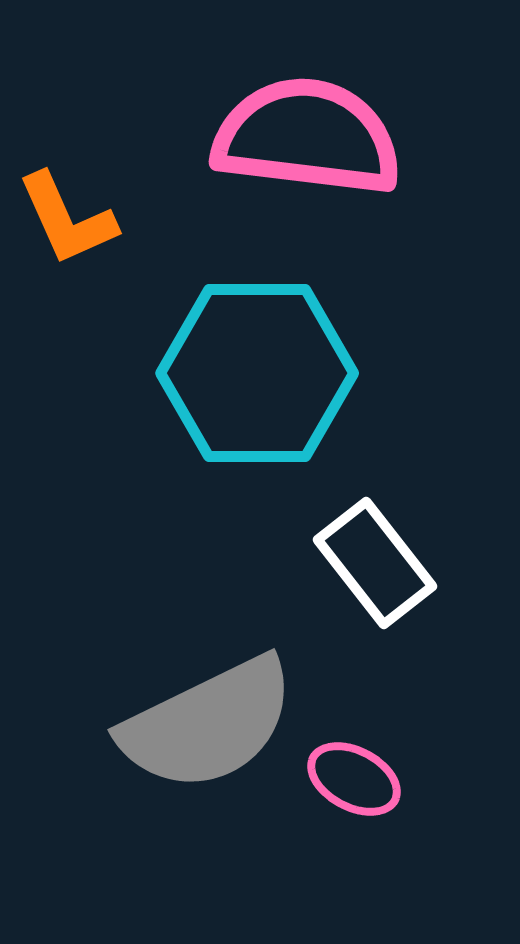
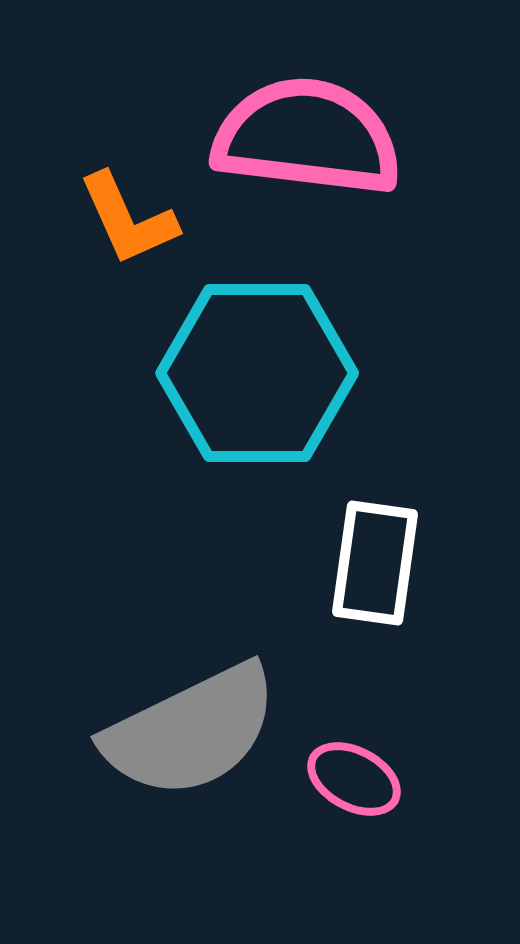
orange L-shape: moved 61 px right
white rectangle: rotated 46 degrees clockwise
gray semicircle: moved 17 px left, 7 px down
